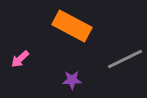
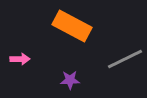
pink arrow: rotated 138 degrees counterclockwise
purple star: moved 2 px left
